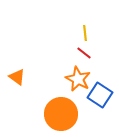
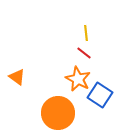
yellow line: moved 1 px right
orange circle: moved 3 px left, 1 px up
